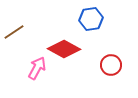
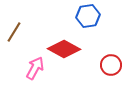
blue hexagon: moved 3 px left, 3 px up
brown line: rotated 25 degrees counterclockwise
pink arrow: moved 2 px left
